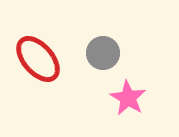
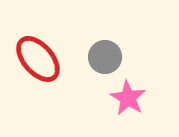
gray circle: moved 2 px right, 4 px down
